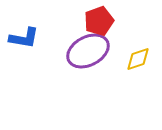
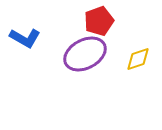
blue L-shape: moved 1 px right; rotated 20 degrees clockwise
purple ellipse: moved 3 px left, 3 px down
